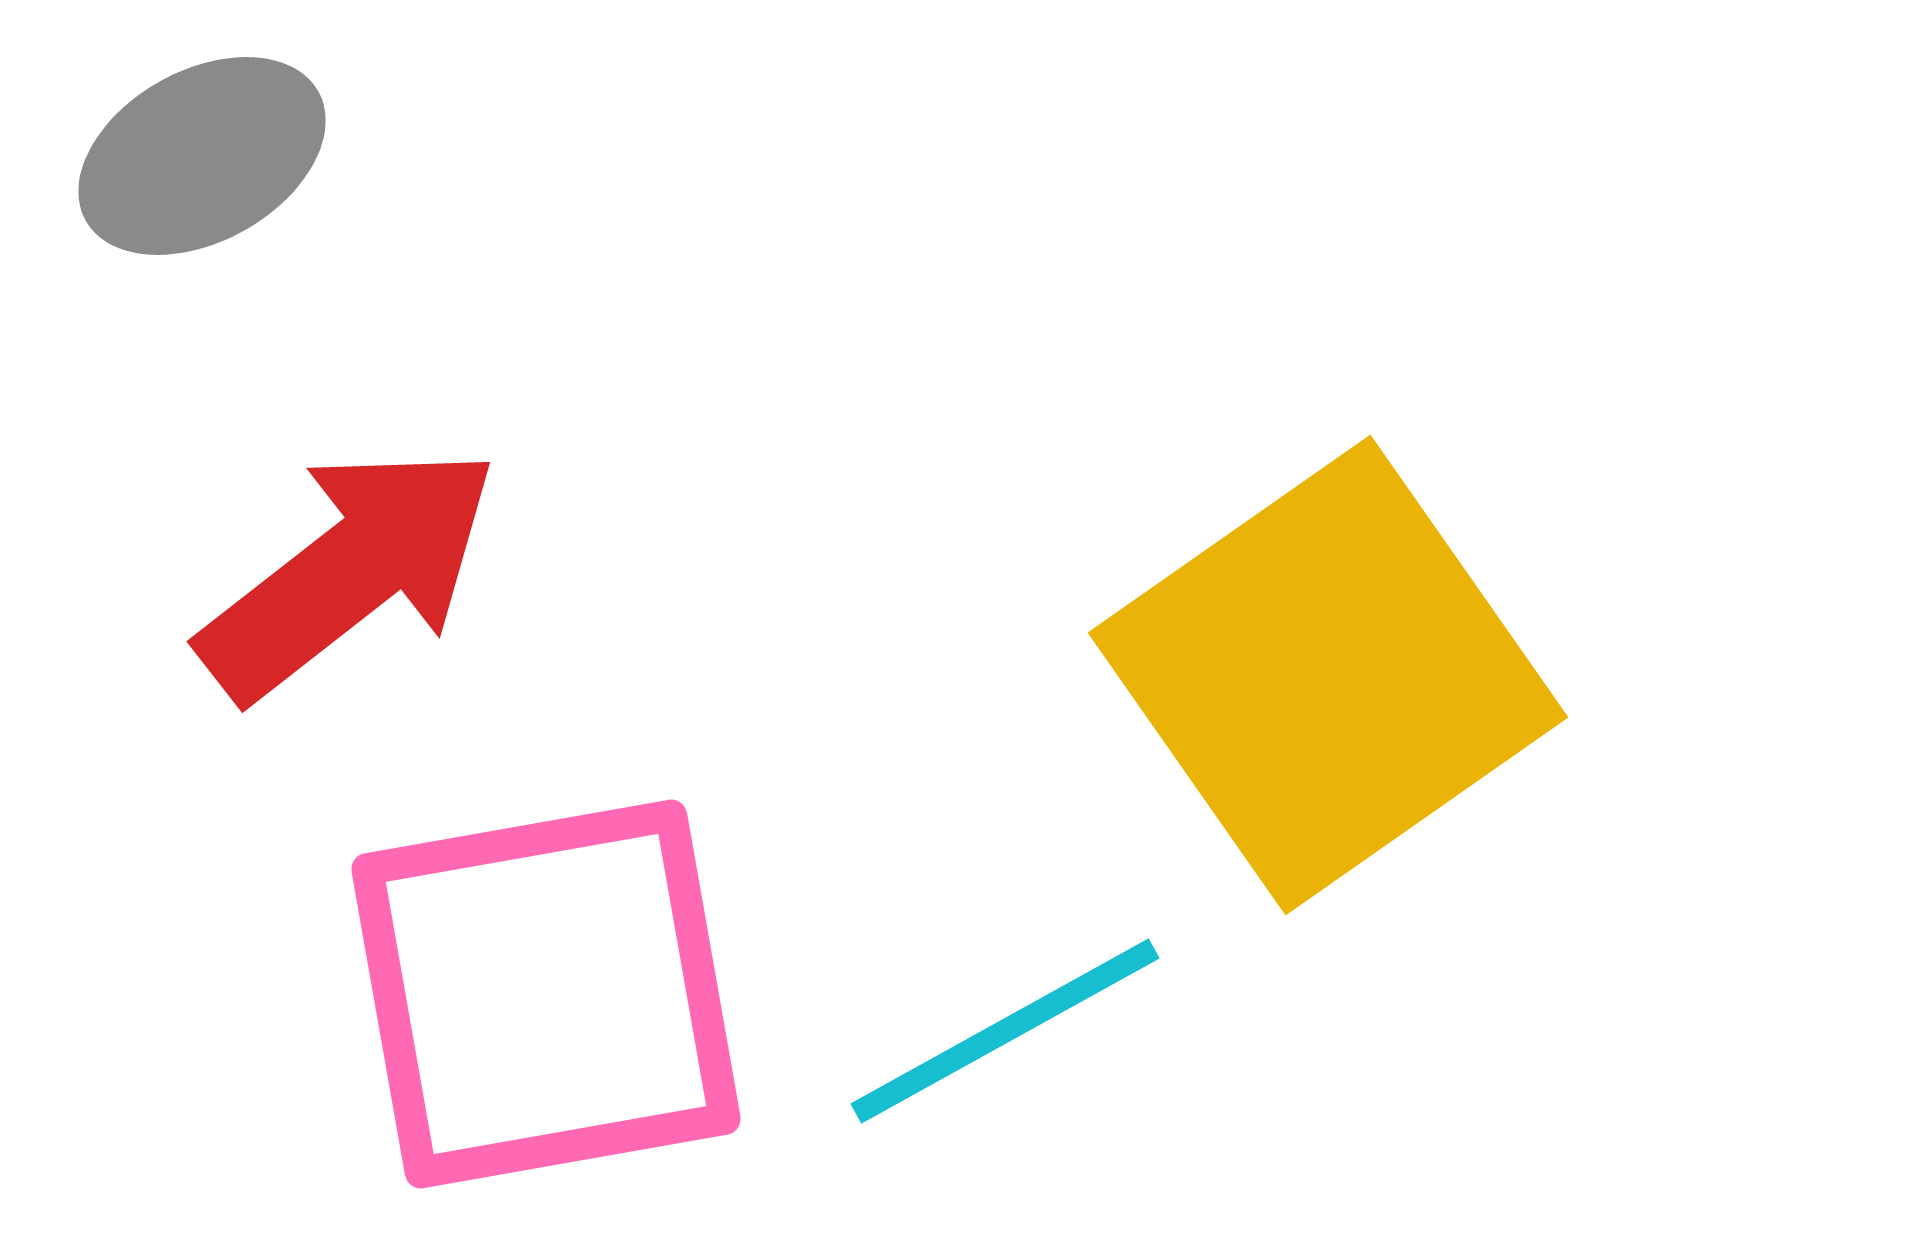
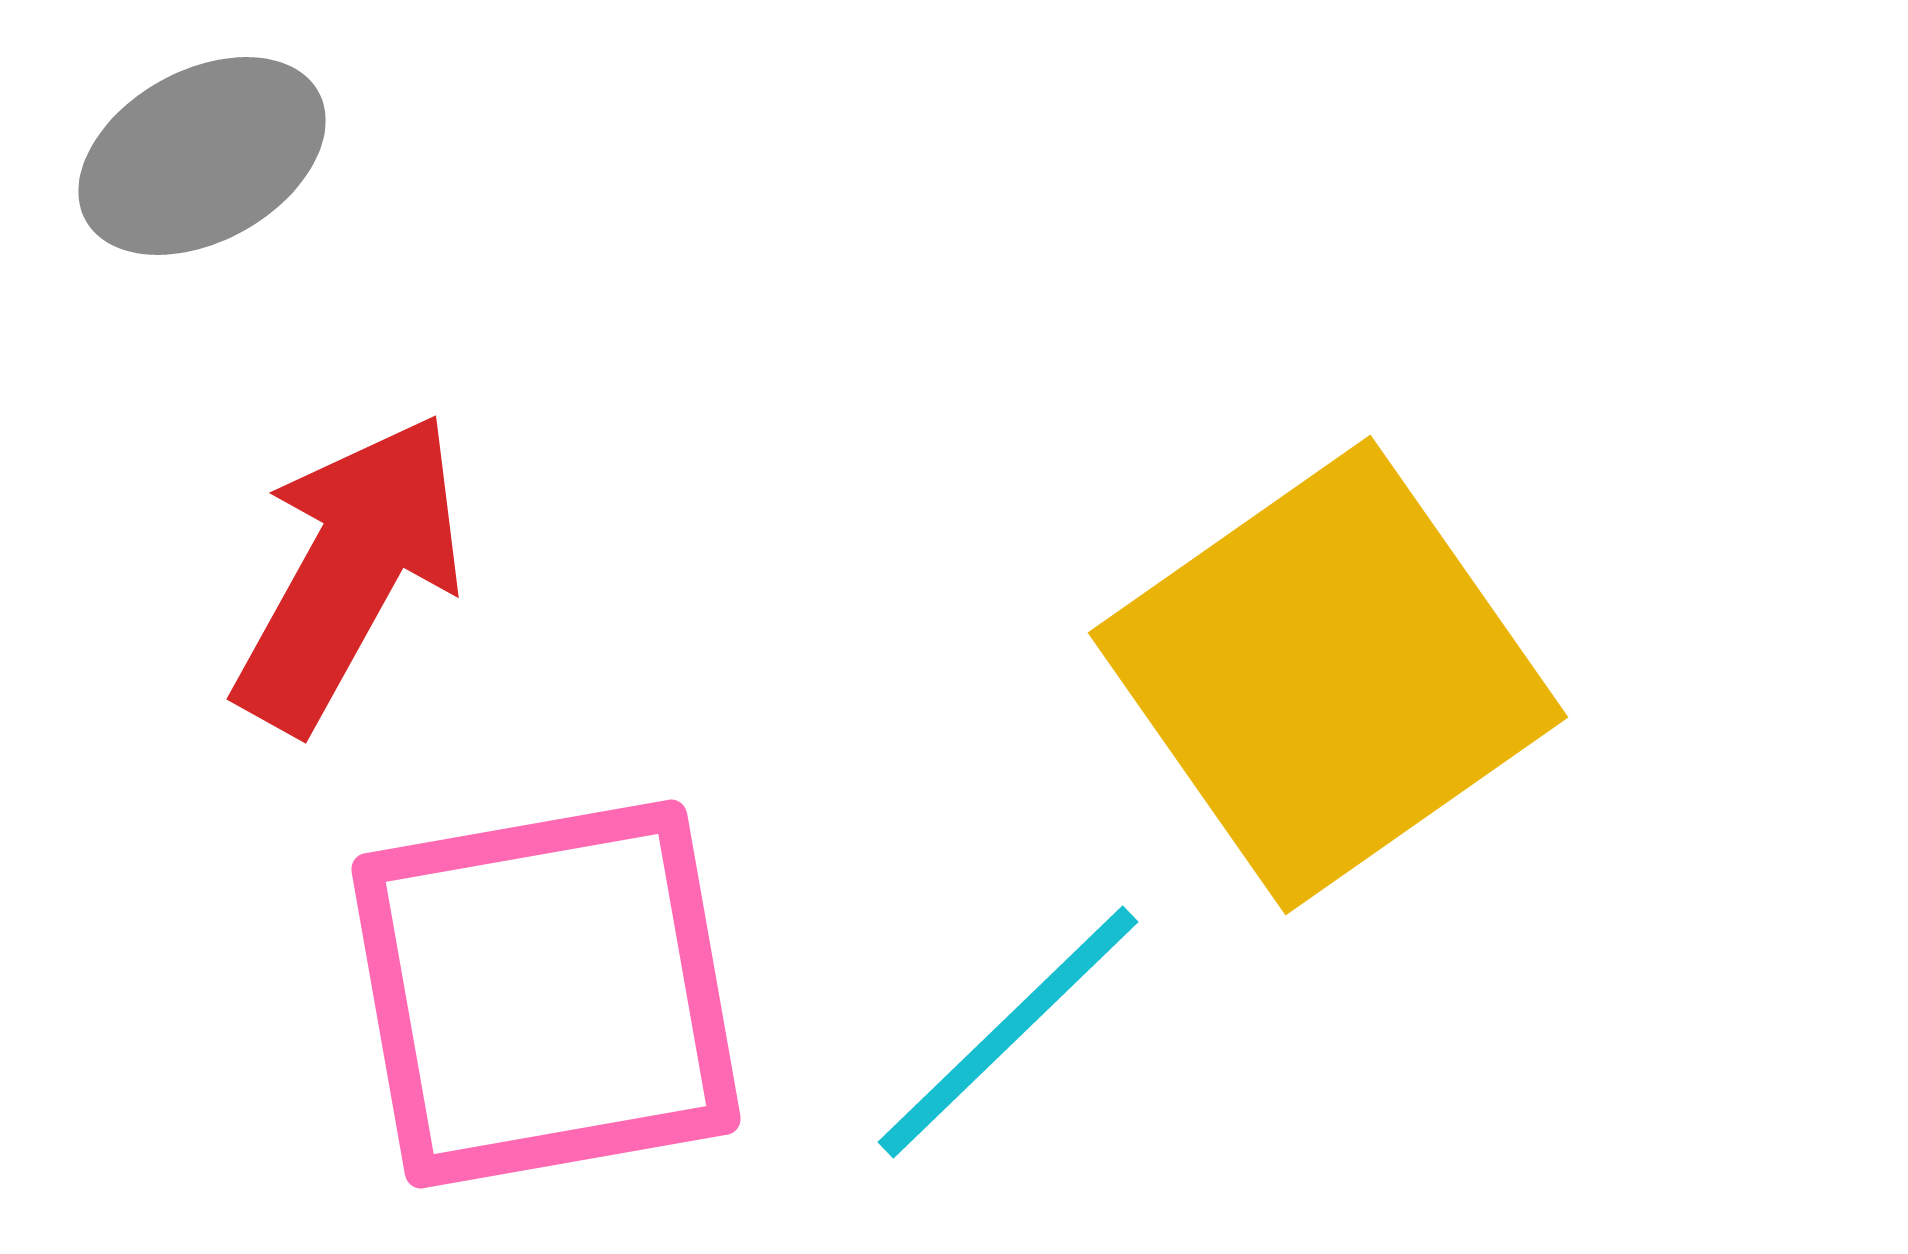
red arrow: rotated 23 degrees counterclockwise
cyan line: moved 3 px right, 1 px down; rotated 15 degrees counterclockwise
